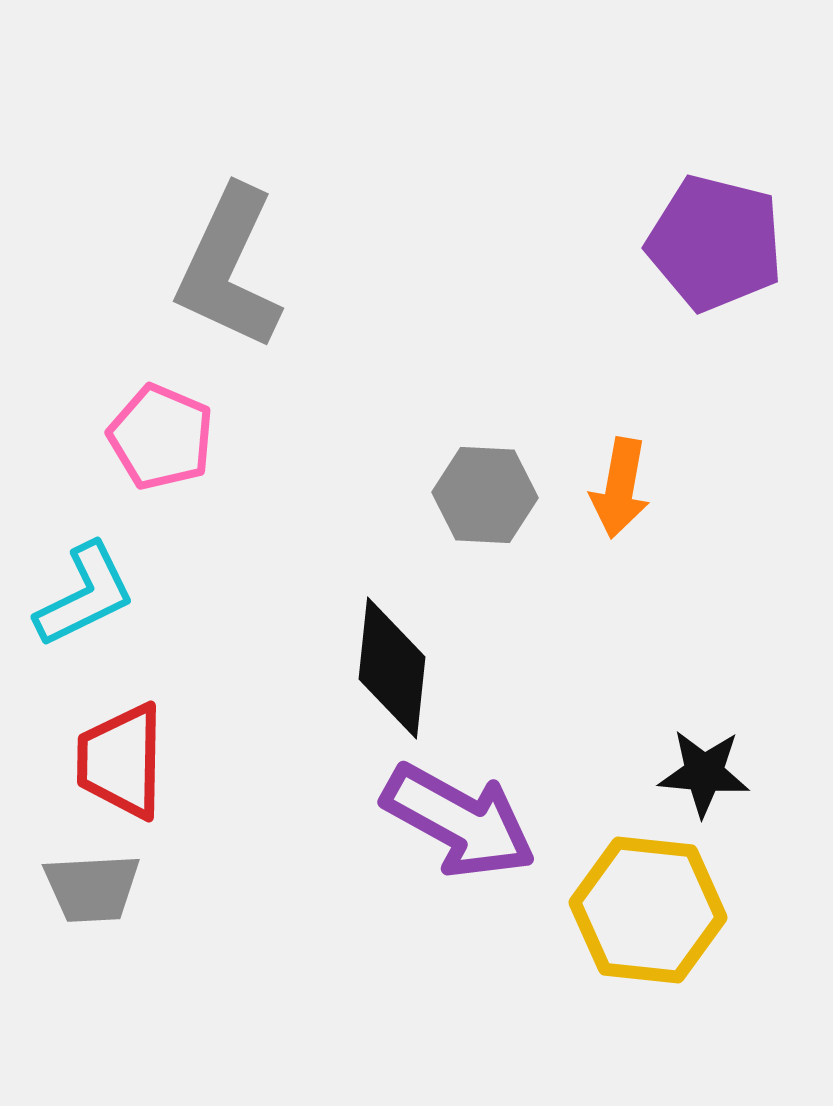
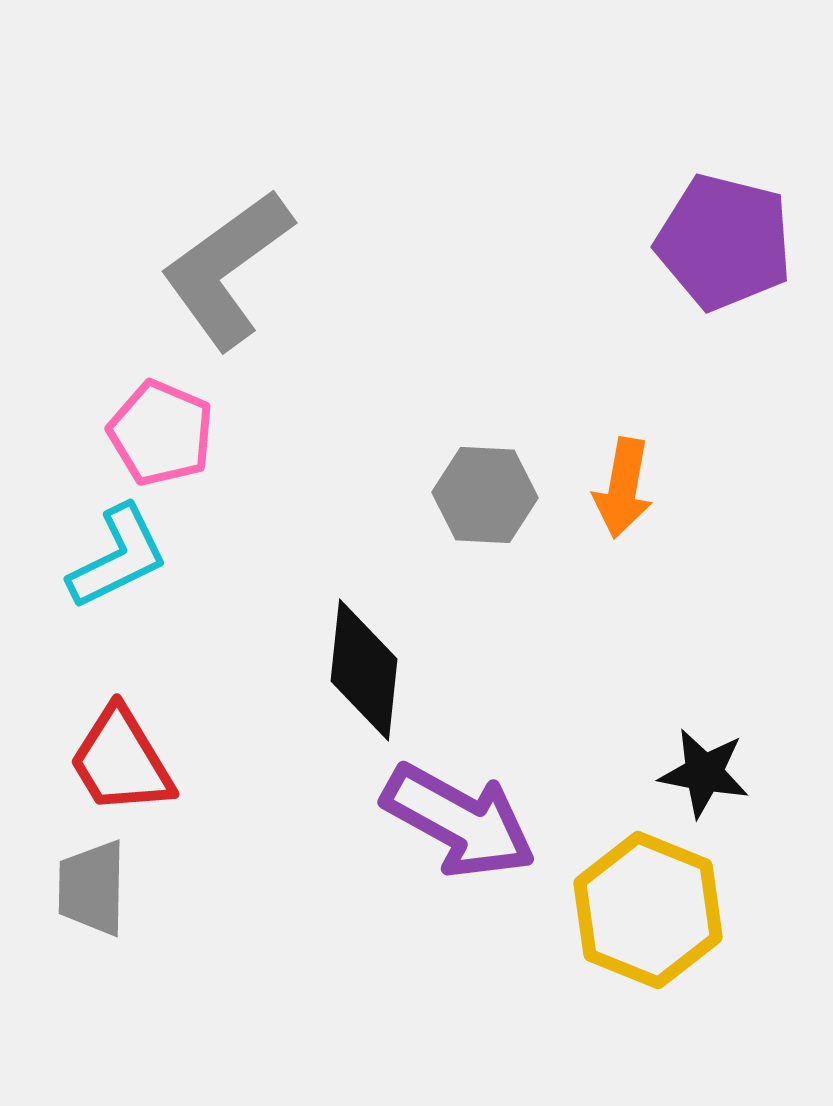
purple pentagon: moved 9 px right, 1 px up
gray L-shape: moved 2 px left, 1 px down; rotated 29 degrees clockwise
pink pentagon: moved 4 px up
orange arrow: moved 3 px right
cyan L-shape: moved 33 px right, 38 px up
black diamond: moved 28 px left, 2 px down
red trapezoid: rotated 32 degrees counterclockwise
black star: rotated 6 degrees clockwise
gray trapezoid: rotated 94 degrees clockwise
yellow hexagon: rotated 16 degrees clockwise
